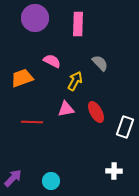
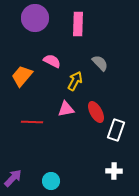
orange trapezoid: moved 2 px up; rotated 30 degrees counterclockwise
white rectangle: moved 9 px left, 3 px down
